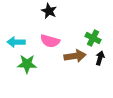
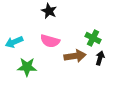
cyan arrow: moved 2 px left; rotated 24 degrees counterclockwise
green star: moved 3 px down
